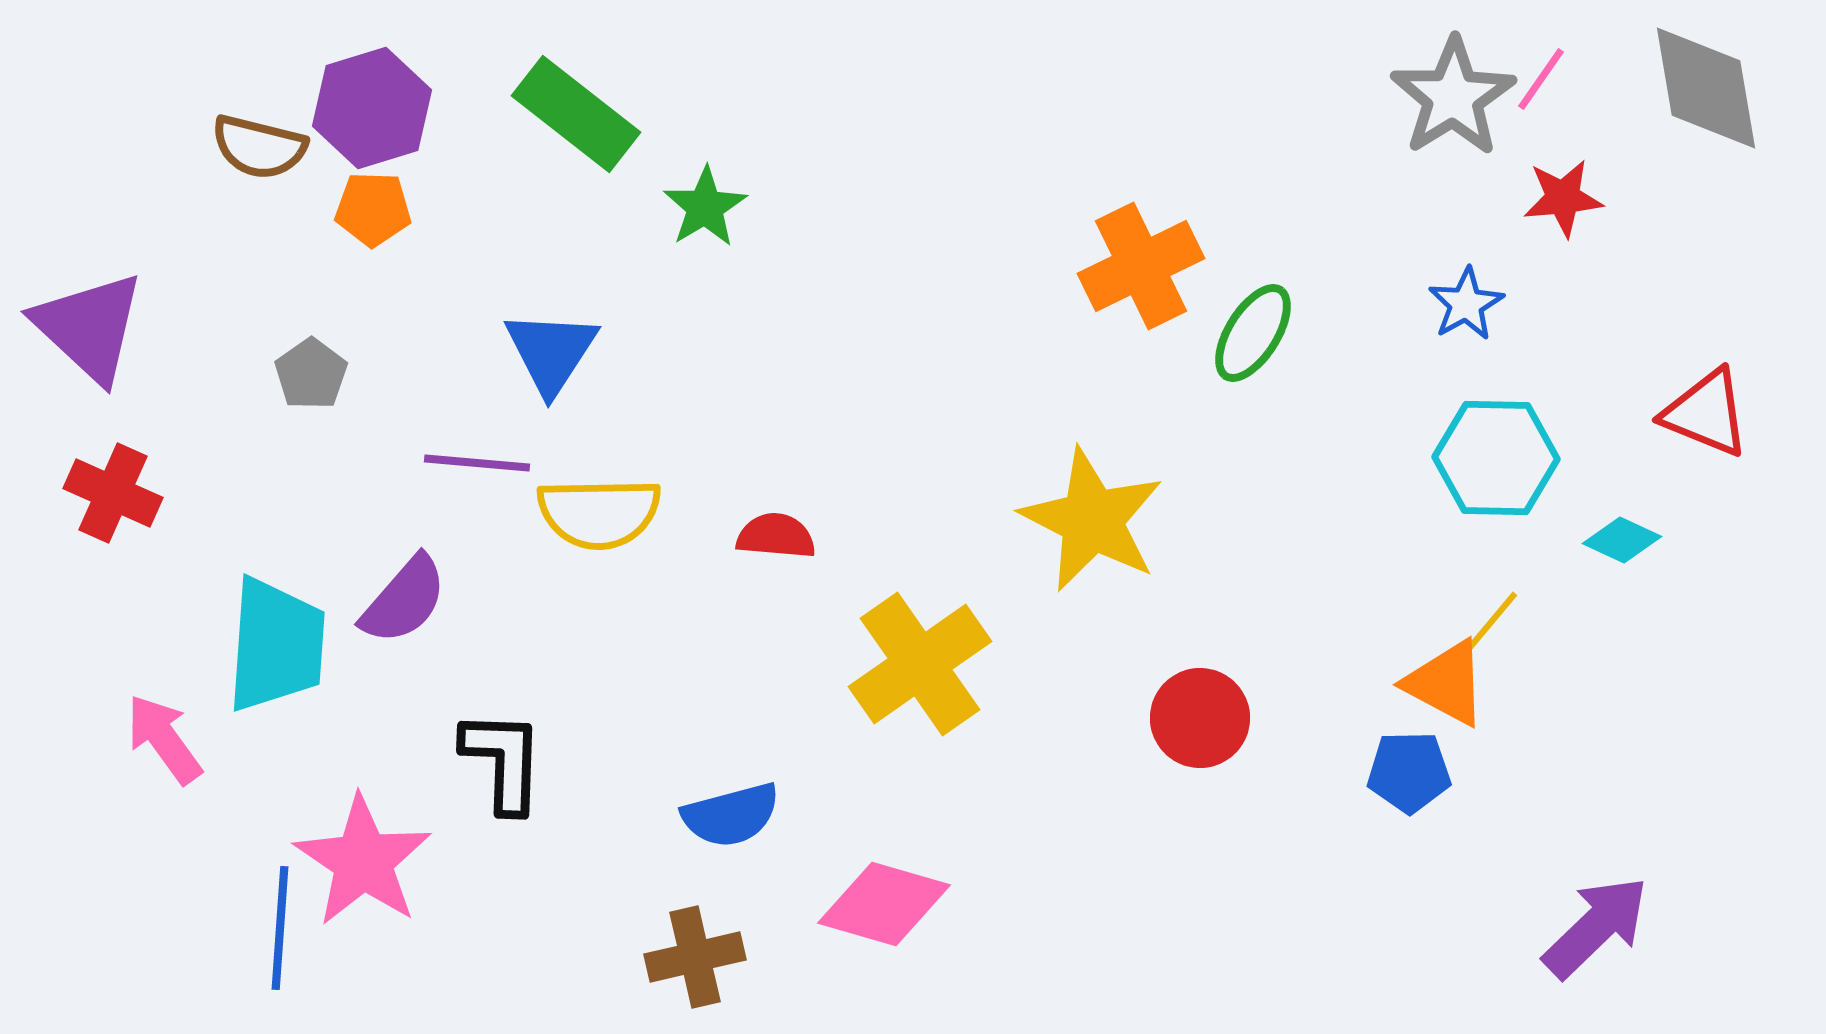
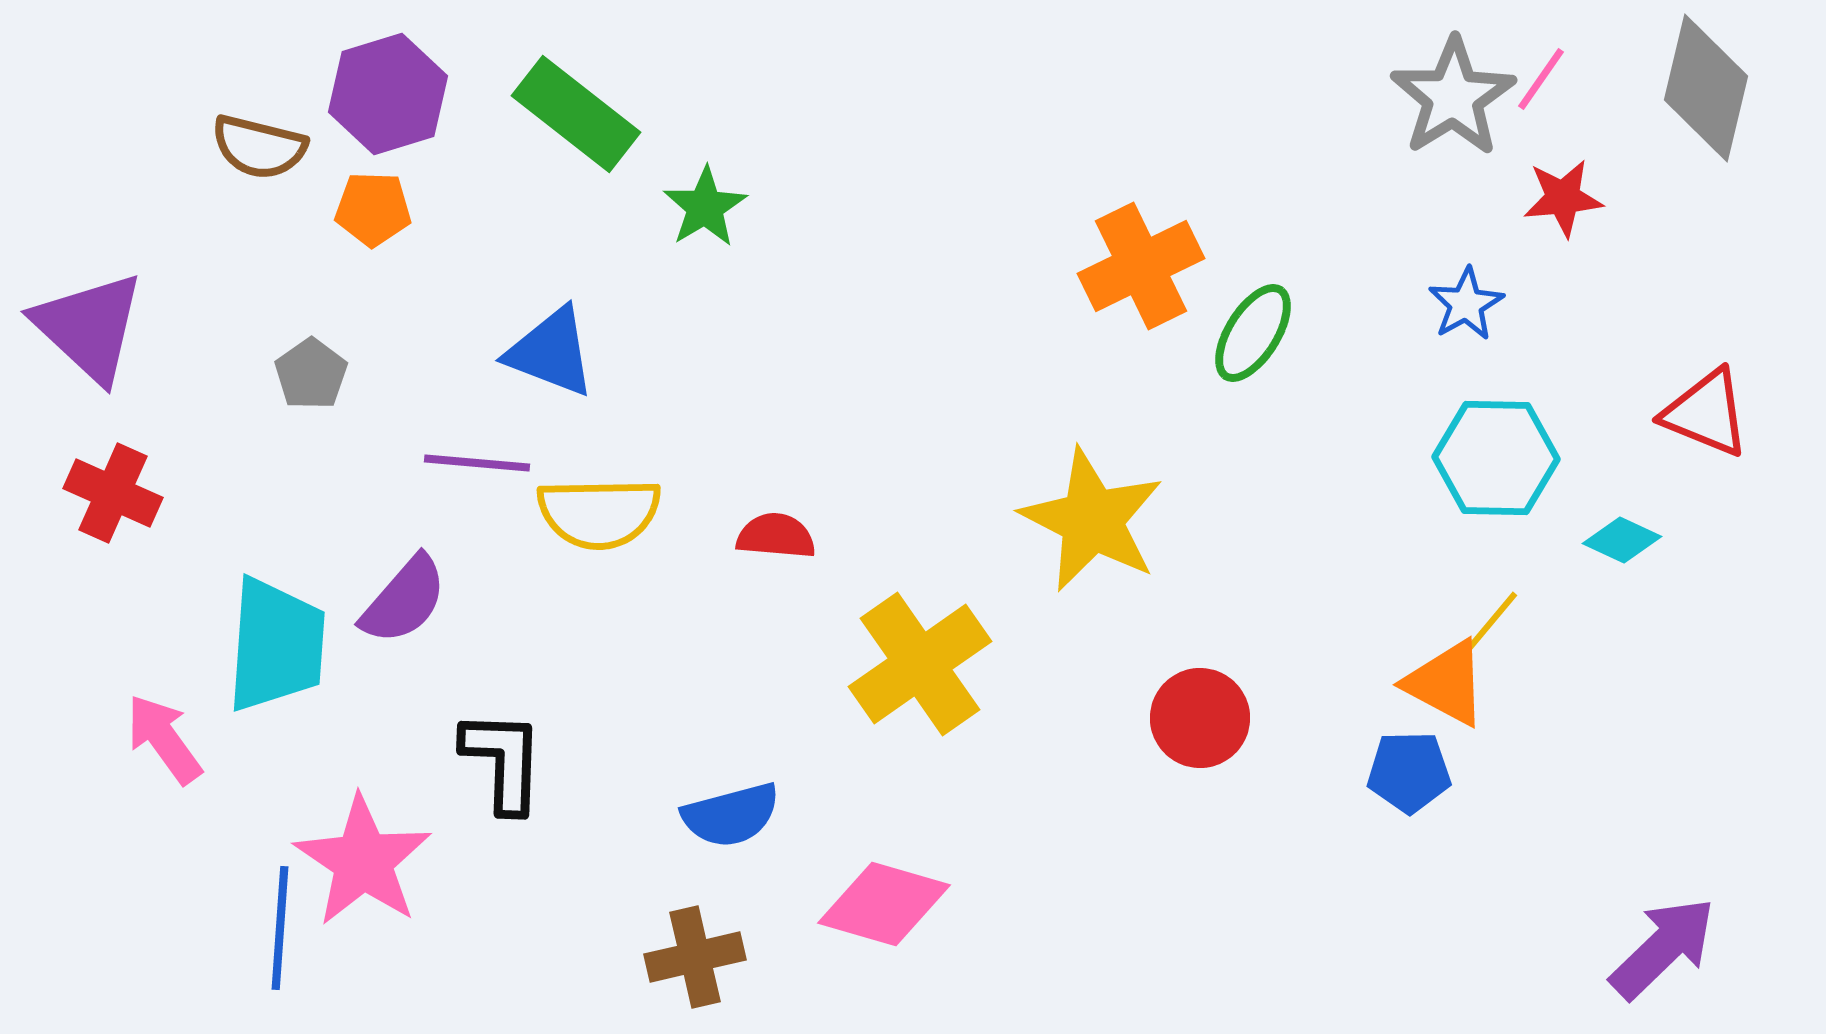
gray diamond: rotated 23 degrees clockwise
purple hexagon: moved 16 px right, 14 px up
blue triangle: rotated 42 degrees counterclockwise
purple arrow: moved 67 px right, 21 px down
